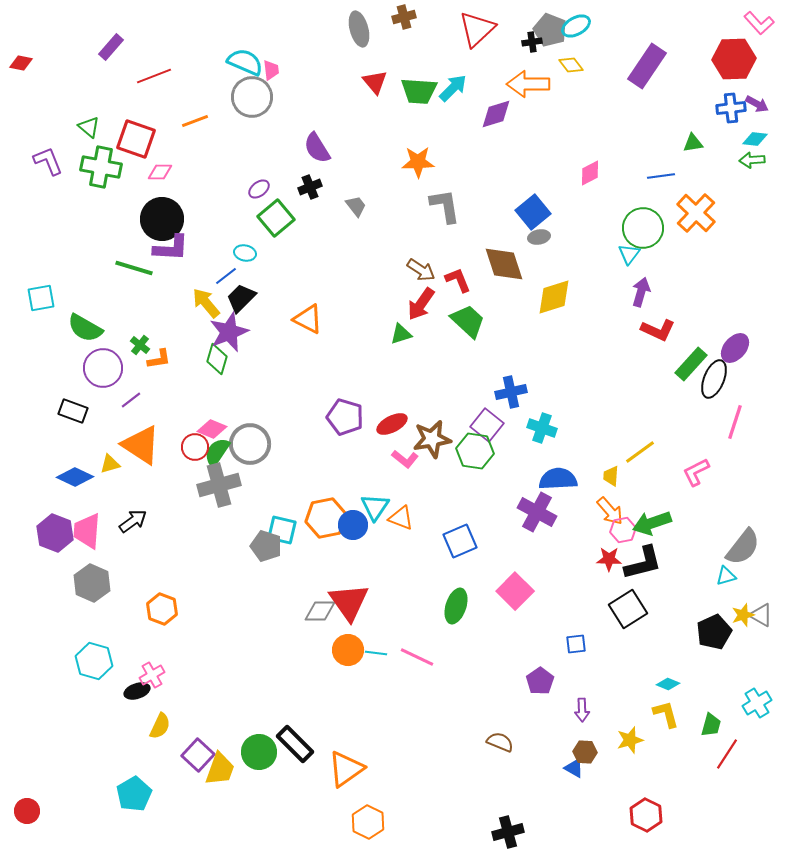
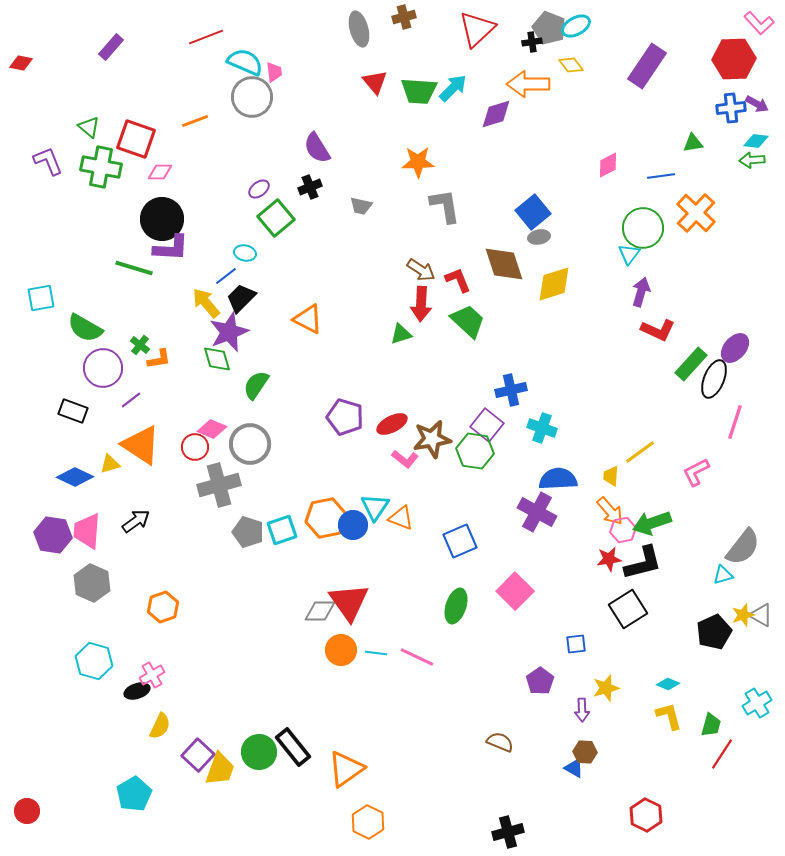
gray pentagon at (550, 30): moved 1 px left, 2 px up
pink trapezoid at (271, 70): moved 3 px right, 2 px down
red line at (154, 76): moved 52 px right, 39 px up
cyan diamond at (755, 139): moved 1 px right, 2 px down
pink diamond at (590, 173): moved 18 px right, 8 px up
gray trapezoid at (356, 206): moved 5 px right; rotated 140 degrees clockwise
yellow diamond at (554, 297): moved 13 px up
red arrow at (421, 304): rotated 32 degrees counterclockwise
green diamond at (217, 359): rotated 32 degrees counterclockwise
blue cross at (511, 392): moved 2 px up
green semicircle at (217, 452): moved 39 px right, 67 px up
black arrow at (133, 521): moved 3 px right
cyan square at (282, 530): rotated 32 degrees counterclockwise
purple hexagon at (55, 533): moved 2 px left, 2 px down; rotated 12 degrees counterclockwise
gray pentagon at (266, 546): moved 18 px left, 14 px up
red star at (609, 559): rotated 10 degrees counterclockwise
cyan triangle at (726, 576): moved 3 px left, 1 px up
orange hexagon at (162, 609): moved 1 px right, 2 px up; rotated 20 degrees clockwise
orange circle at (348, 650): moved 7 px left
yellow L-shape at (666, 714): moved 3 px right, 2 px down
yellow star at (630, 740): moved 24 px left, 52 px up
black rectangle at (295, 744): moved 2 px left, 3 px down; rotated 6 degrees clockwise
red line at (727, 754): moved 5 px left
